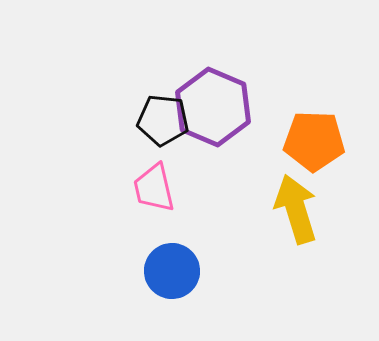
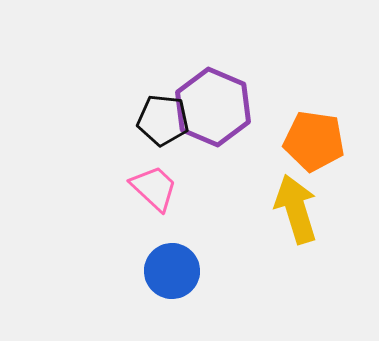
orange pentagon: rotated 6 degrees clockwise
pink trapezoid: rotated 146 degrees clockwise
